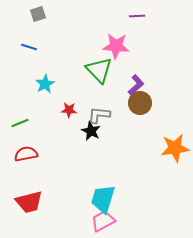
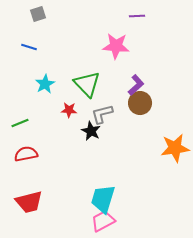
green triangle: moved 12 px left, 14 px down
gray L-shape: moved 3 px right, 1 px up; rotated 20 degrees counterclockwise
